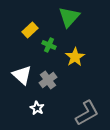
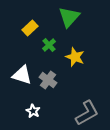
yellow rectangle: moved 2 px up
green cross: rotated 24 degrees clockwise
yellow star: rotated 18 degrees counterclockwise
white triangle: rotated 25 degrees counterclockwise
gray cross: rotated 18 degrees counterclockwise
white star: moved 4 px left, 3 px down
